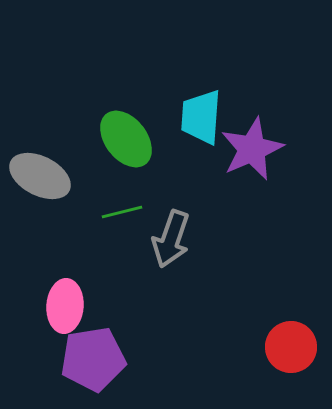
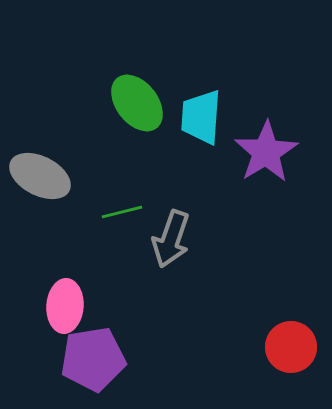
green ellipse: moved 11 px right, 36 px up
purple star: moved 14 px right, 3 px down; rotated 8 degrees counterclockwise
